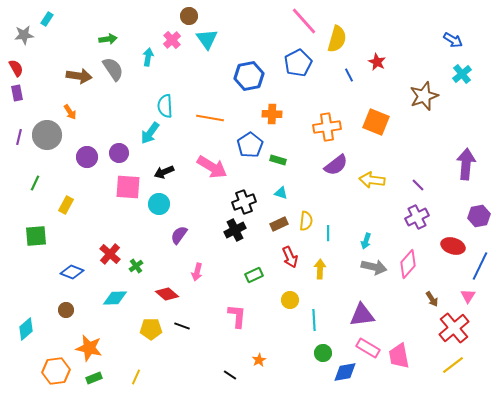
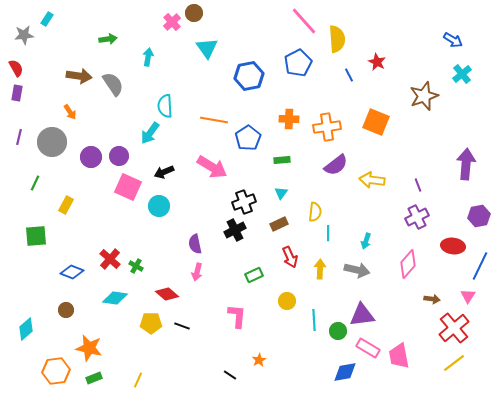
brown circle at (189, 16): moved 5 px right, 3 px up
cyan triangle at (207, 39): moved 9 px down
yellow semicircle at (337, 39): rotated 20 degrees counterclockwise
pink cross at (172, 40): moved 18 px up
gray semicircle at (113, 69): moved 15 px down
purple rectangle at (17, 93): rotated 21 degrees clockwise
orange cross at (272, 114): moved 17 px right, 5 px down
orange line at (210, 118): moved 4 px right, 2 px down
gray circle at (47, 135): moved 5 px right, 7 px down
blue pentagon at (250, 145): moved 2 px left, 7 px up
purple circle at (119, 153): moved 3 px down
purple circle at (87, 157): moved 4 px right
green rectangle at (278, 160): moved 4 px right; rotated 21 degrees counterclockwise
purple line at (418, 185): rotated 24 degrees clockwise
pink square at (128, 187): rotated 20 degrees clockwise
cyan triangle at (281, 193): rotated 48 degrees clockwise
cyan circle at (159, 204): moved 2 px down
yellow semicircle at (306, 221): moved 9 px right, 9 px up
purple semicircle at (179, 235): moved 16 px right, 9 px down; rotated 48 degrees counterclockwise
red ellipse at (453, 246): rotated 10 degrees counterclockwise
red cross at (110, 254): moved 5 px down
green cross at (136, 266): rotated 24 degrees counterclockwise
gray arrow at (374, 267): moved 17 px left, 3 px down
cyan diamond at (115, 298): rotated 10 degrees clockwise
brown arrow at (432, 299): rotated 49 degrees counterclockwise
yellow circle at (290, 300): moved 3 px left, 1 px down
yellow pentagon at (151, 329): moved 6 px up
green circle at (323, 353): moved 15 px right, 22 px up
yellow line at (453, 365): moved 1 px right, 2 px up
yellow line at (136, 377): moved 2 px right, 3 px down
